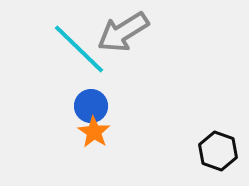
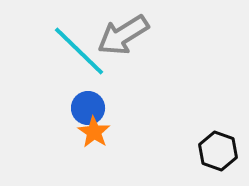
gray arrow: moved 3 px down
cyan line: moved 2 px down
blue circle: moved 3 px left, 2 px down
